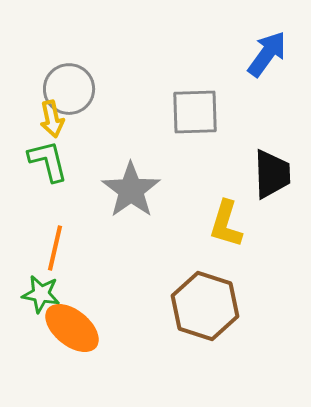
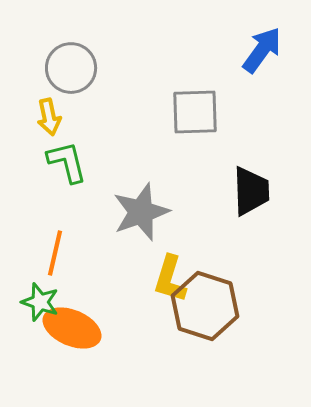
blue arrow: moved 5 px left, 4 px up
gray circle: moved 2 px right, 21 px up
yellow arrow: moved 3 px left, 2 px up
green L-shape: moved 19 px right, 1 px down
black trapezoid: moved 21 px left, 17 px down
gray star: moved 10 px right, 22 px down; rotated 16 degrees clockwise
yellow L-shape: moved 56 px left, 55 px down
orange line: moved 5 px down
green star: moved 1 px left, 8 px down; rotated 9 degrees clockwise
orange ellipse: rotated 16 degrees counterclockwise
